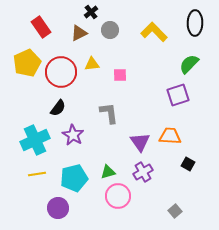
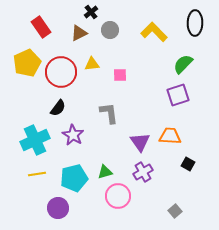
green semicircle: moved 6 px left
green triangle: moved 3 px left
